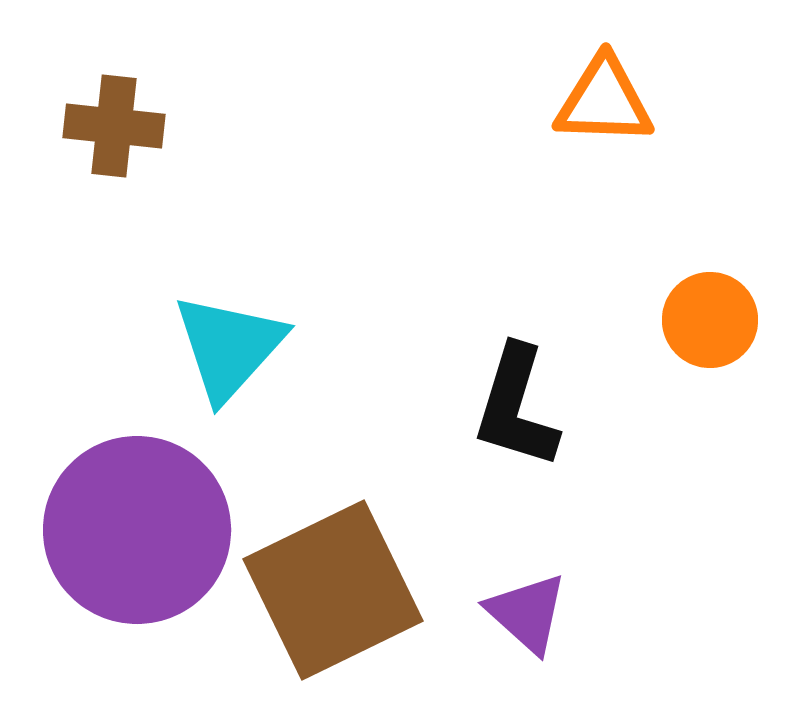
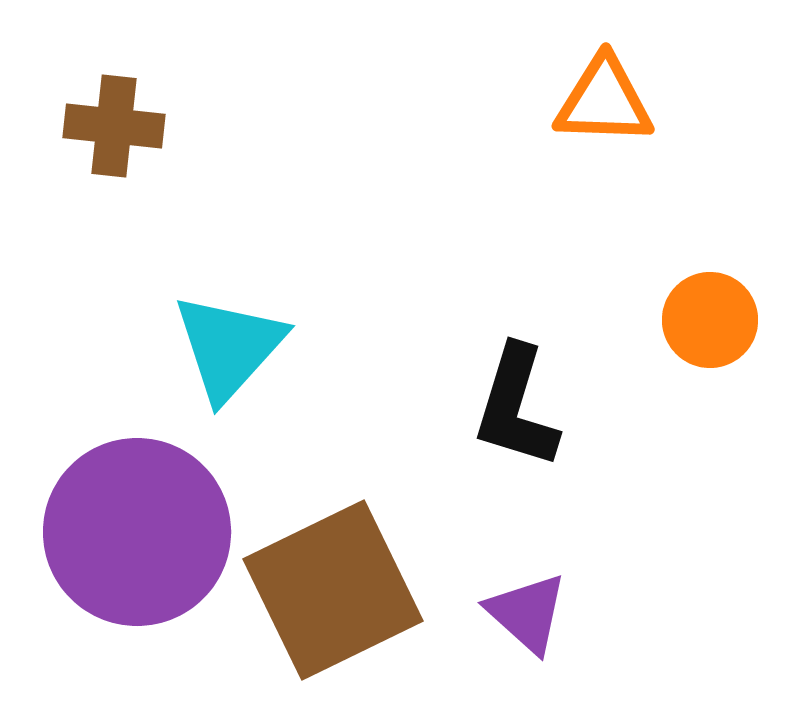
purple circle: moved 2 px down
